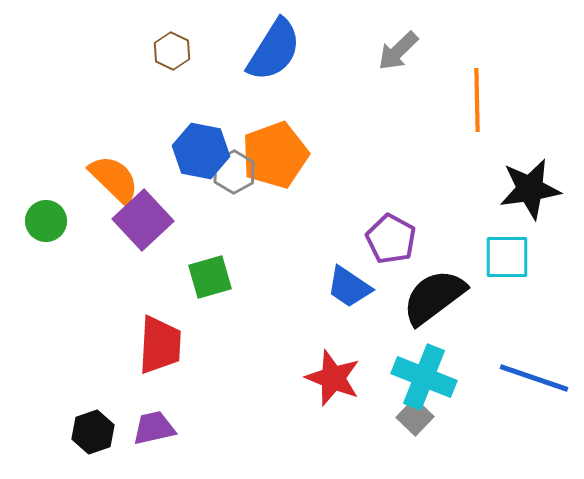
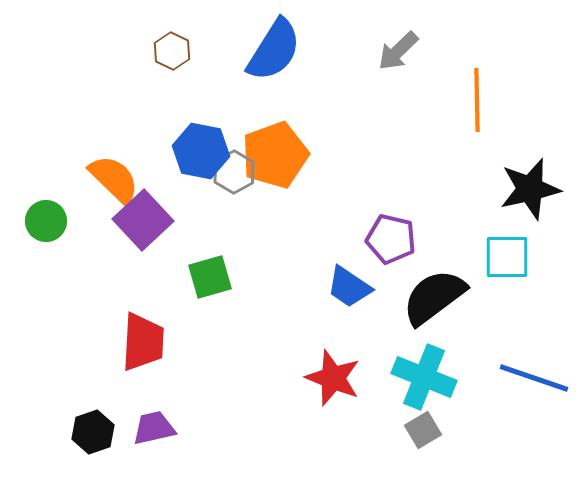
black star: rotated 4 degrees counterclockwise
purple pentagon: rotated 15 degrees counterclockwise
red trapezoid: moved 17 px left, 3 px up
gray square: moved 8 px right, 13 px down; rotated 15 degrees clockwise
